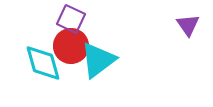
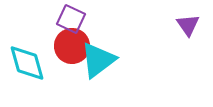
red circle: moved 1 px right
cyan diamond: moved 16 px left
